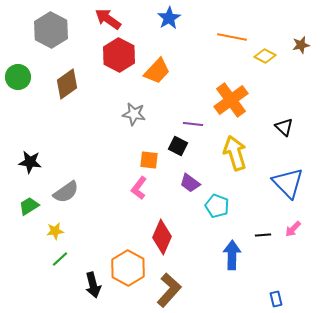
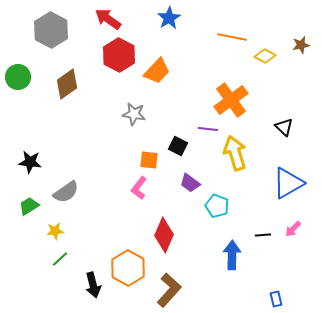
purple line: moved 15 px right, 5 px down
blue triangle: rotated 44 degrees clockwise
red diamond: moved 2 px right, 2 px up
